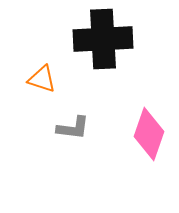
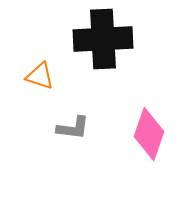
orange triangle: moved 2 px left, 3 px up
